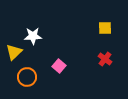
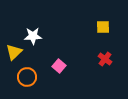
yellow square: moved 2 px left, 1 px up
